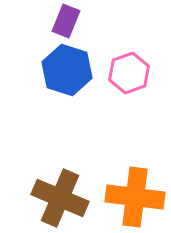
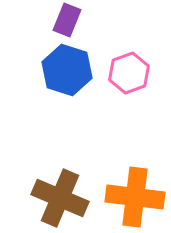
purple rectangle: moved 1 px right, 1 px up
